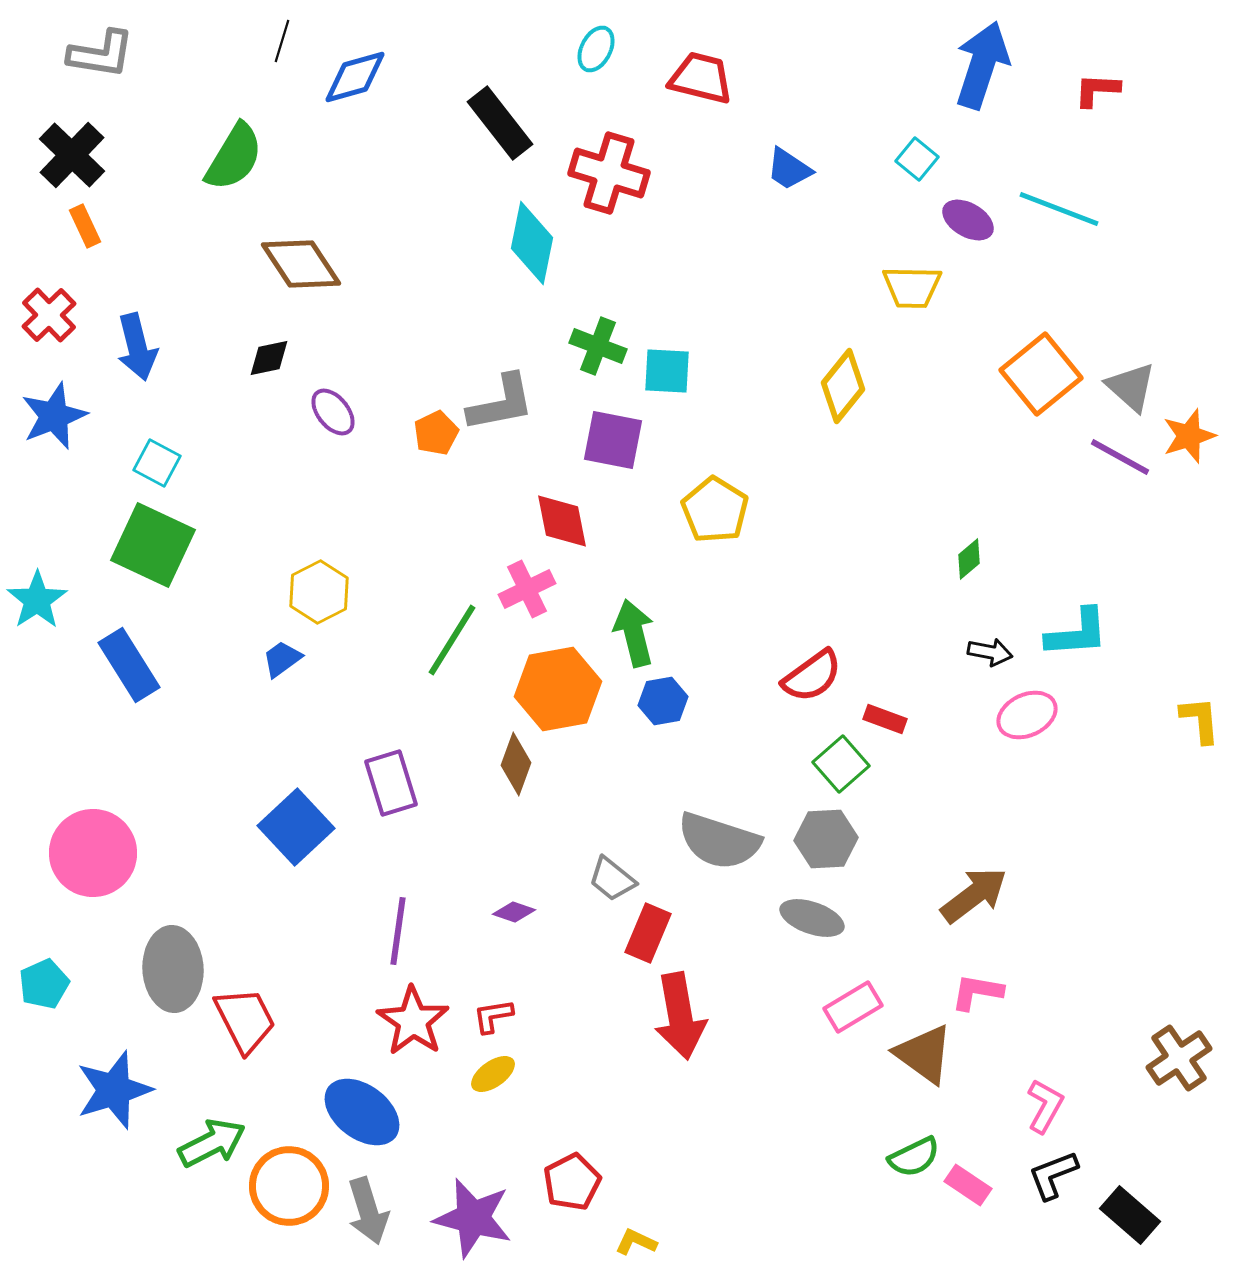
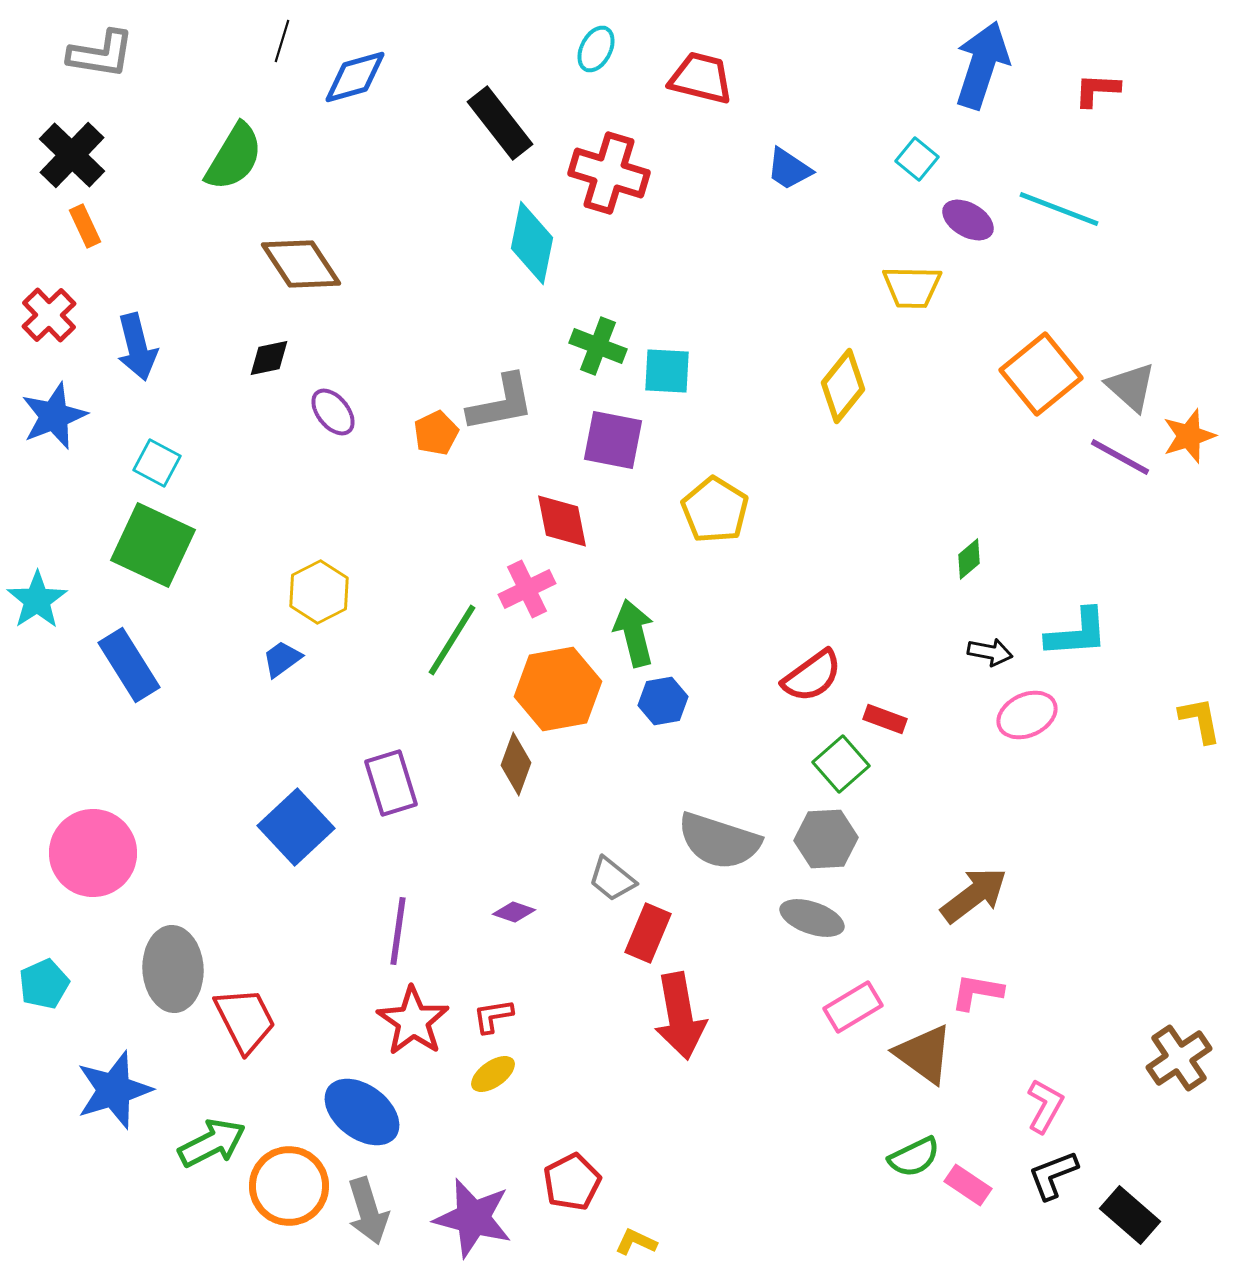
yellow L-shape at (1200, 720): rotated 6 degrees counterclockwise
